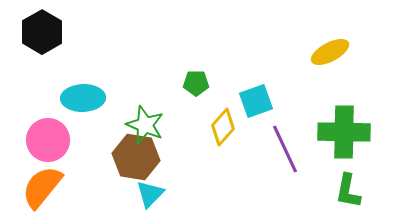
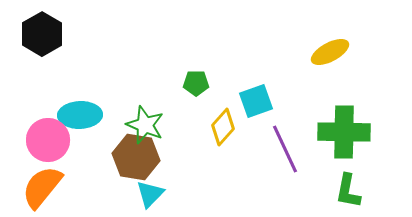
black hexagon: moved 2 px down
cyan ellipse: moved 3 px left, 17 px down
